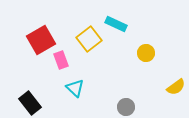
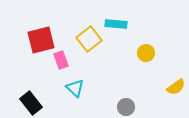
cyan rectangle: rotated 20 degrees counterclockwise
red square: rotated 16 degrees clockwise
black rectangle: moved 1 px right
